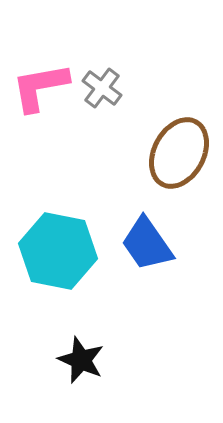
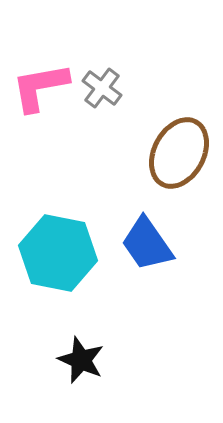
cyan hexagon: moved 2 px down
